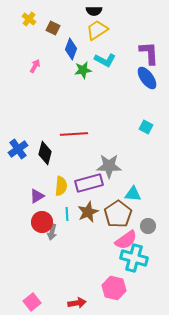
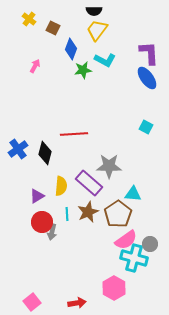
yellow trapezoid: rotated 20 degrees counterclockwise
purple rectangle: rotated 56 degrees clockwise
gray circle: moved 2 px right, 18 px down
pink hexagon: rotated 15 degrees clockwise
